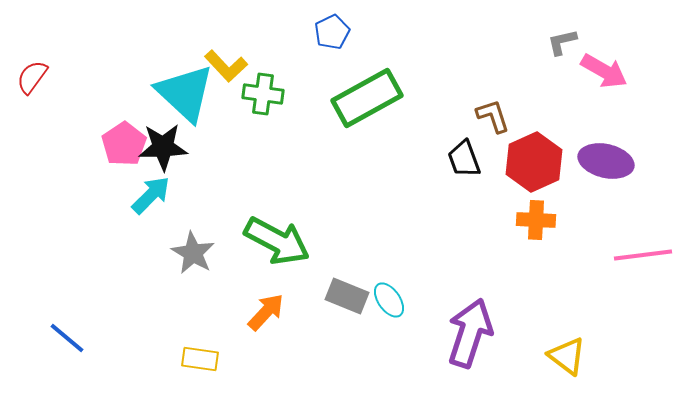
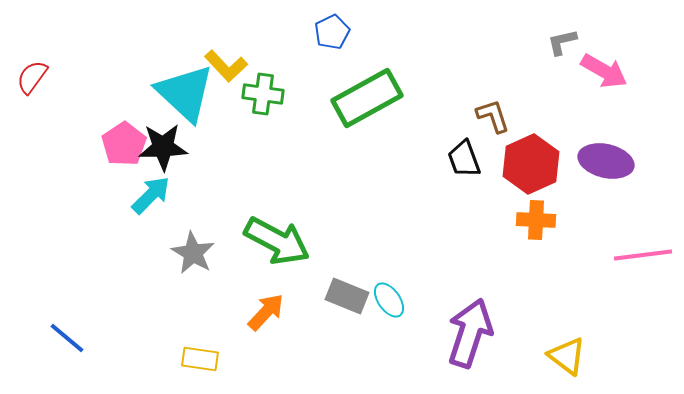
red hexagon: moved 3 px left, 2 px down
